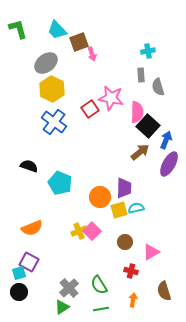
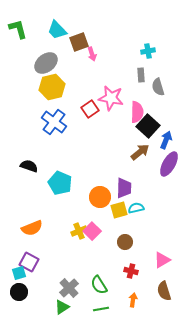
yellow hexagon: moved 2 px up; rotated 20 degrees clockwise
pink triangle: moved 11 px right, 8 px down
